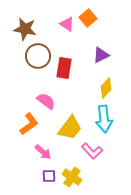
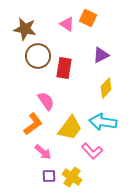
orange square: rotated 24 degrees counterclockwise
pink semicircle: rotated 18 degrees clockwise
cyan arrow: moved 1 px left, 3 px down; rotated 104 degrees clockwise
orange L-shape: moved 4 px right
